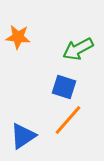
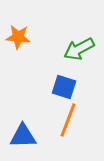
green arrow: moved 1 px right
orange line: rotated 20 degrees counterclockwise
blue triangle: rotated 32 degrees clockwise
